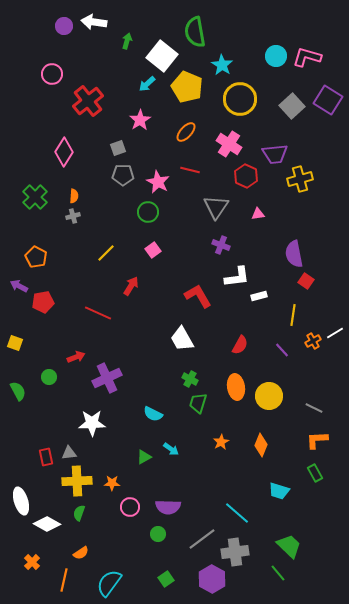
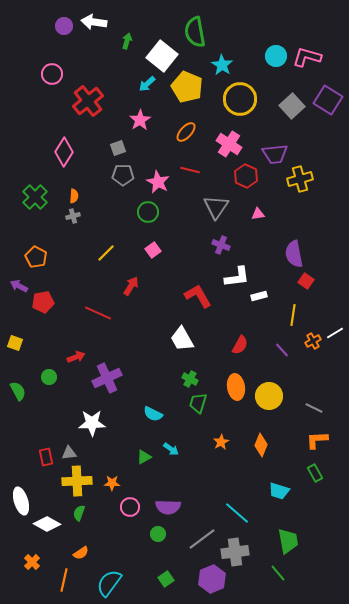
green trapezoid at (289, 546): moved 1 px left, 5 px up; rotated 36 degrees clockwise
purple hexagon at (212, 579): rotated 8 degrees clockwise
